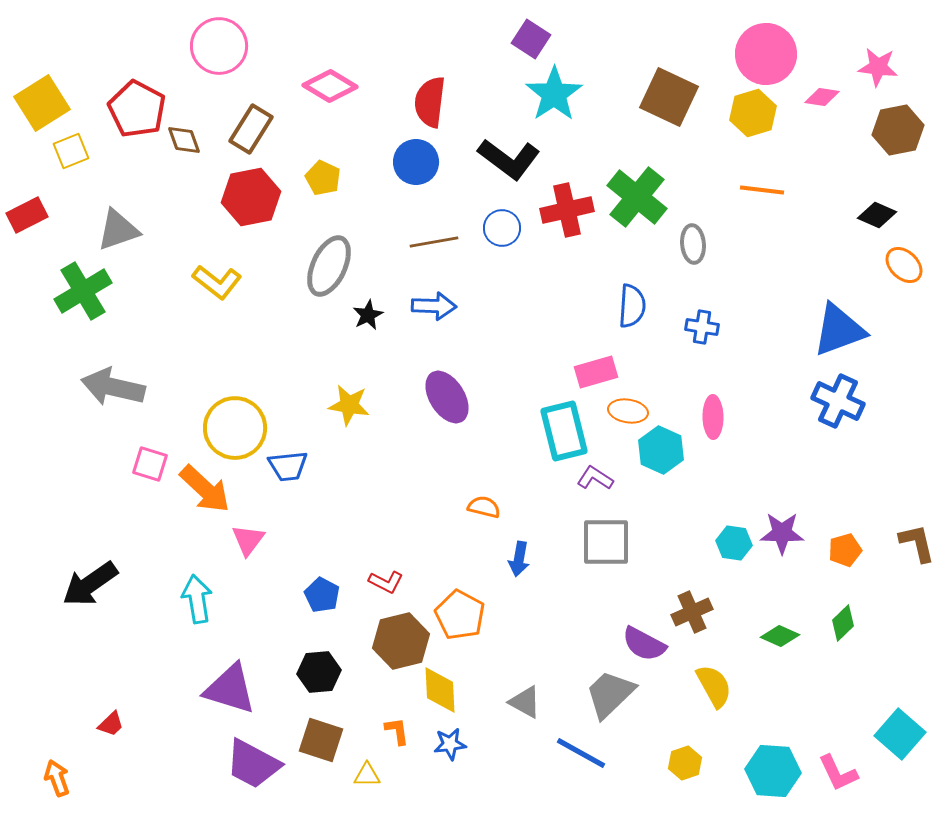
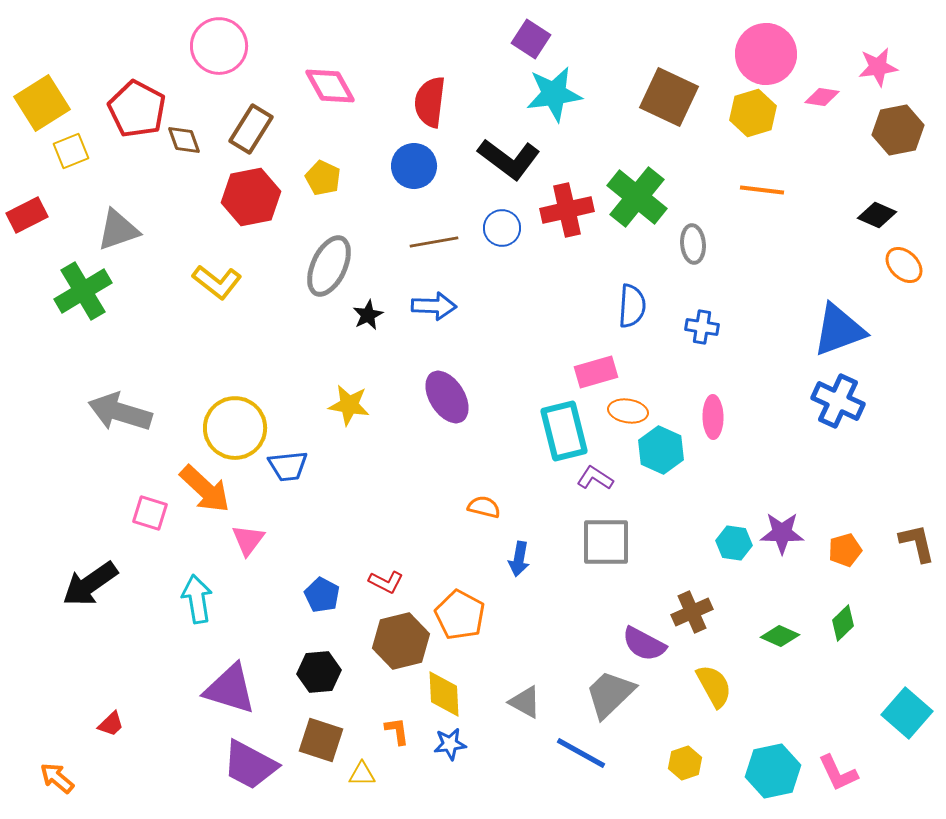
pink star at (878, 67): rotated 15 degrees counterclockwise
pink diamond at (330, 86): rotated 30 degrees clockwise
cyan star at (554, 94): rotated 26 degrees clockwise
blue circle at (416, 162): moved 2 px left, 4 px down
gray arrow at (113, 387): moved 7 px right, 25 px down; rotated 4 degrees clockwise
pink square at (150, 464): moved 49 px down
yellow diamond at (440, 690): moved 4 px right, 4 px down
cyan square at (900, 734): moved 7 px right, 21 px up
purple trapezoid at (253, 764): moved 3 px left, 1 px down
cyan hexagon at (773, 771): rotated 16 degrees counterclockwise
yellow triangle at (367, 775): moved 5 px left, 1 px up
orange arrow at (57, 778): rotated 30 degrees counterclockwise
